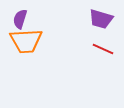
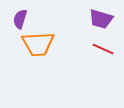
orange trapezoid: moved 12 px right, 3 px down
